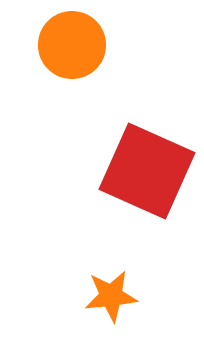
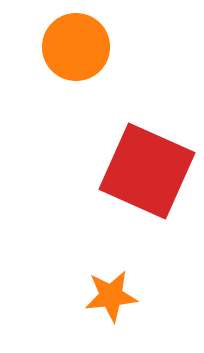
orange circle: moved 4 px right, 2 px down
